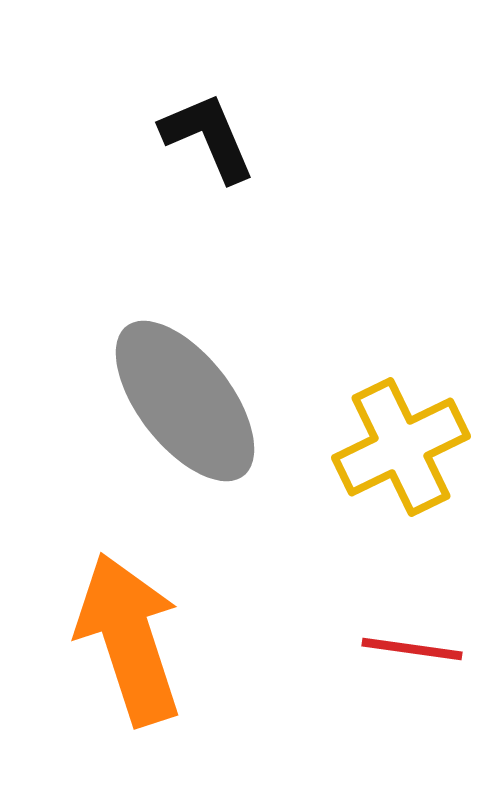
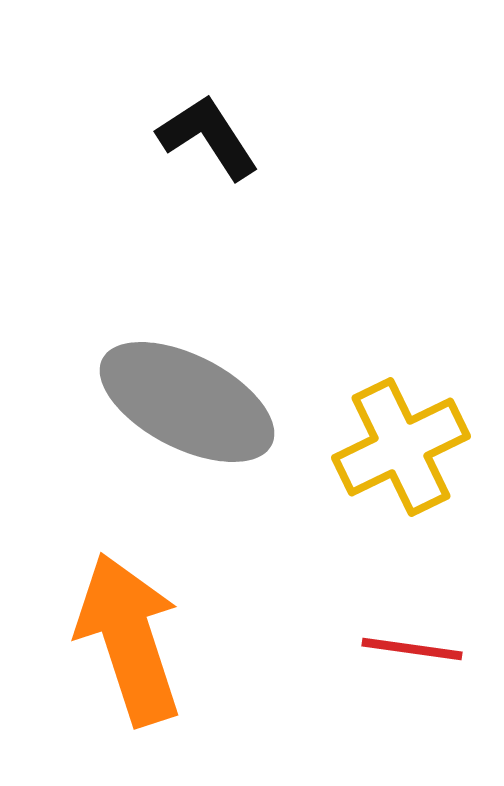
black L-shape: rotated 10 degrees counterclockwise
gray ellipse: moved 2 px right, 1 px down; rotated 25 degrees counterclockwise
